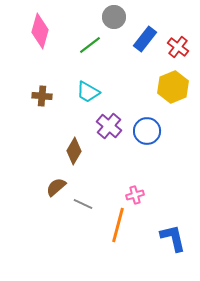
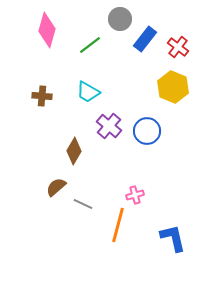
gray circle: moved 6 px right, 2 px down
pink diamond: moved 7 px right, 1 px up
yellow hexagon: rotated 16 degrees counterclockwise
